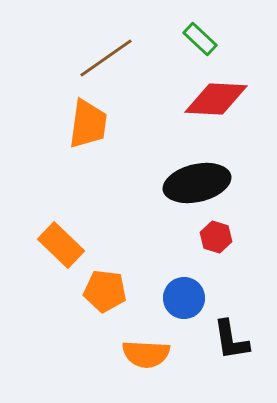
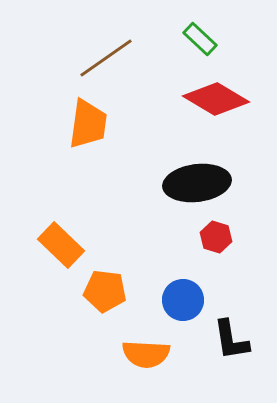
red diamond: rotated 28 degrees clockwise
black ellipse: rotated 6 degrees clockwise
blue circle: moved 1 px left, 2 px down
